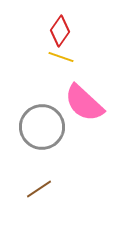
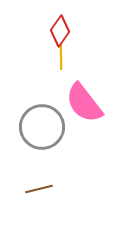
yellow line: rotated 70 degrees clockwise
pink semicircle: rotated 9 degrees clockwise
brown line: rotated 20 degrees clockwise
